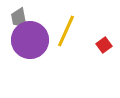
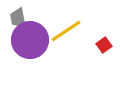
gray trapezoid: moved 1 px left
yellow line: rotated 32 degrees clockwise
